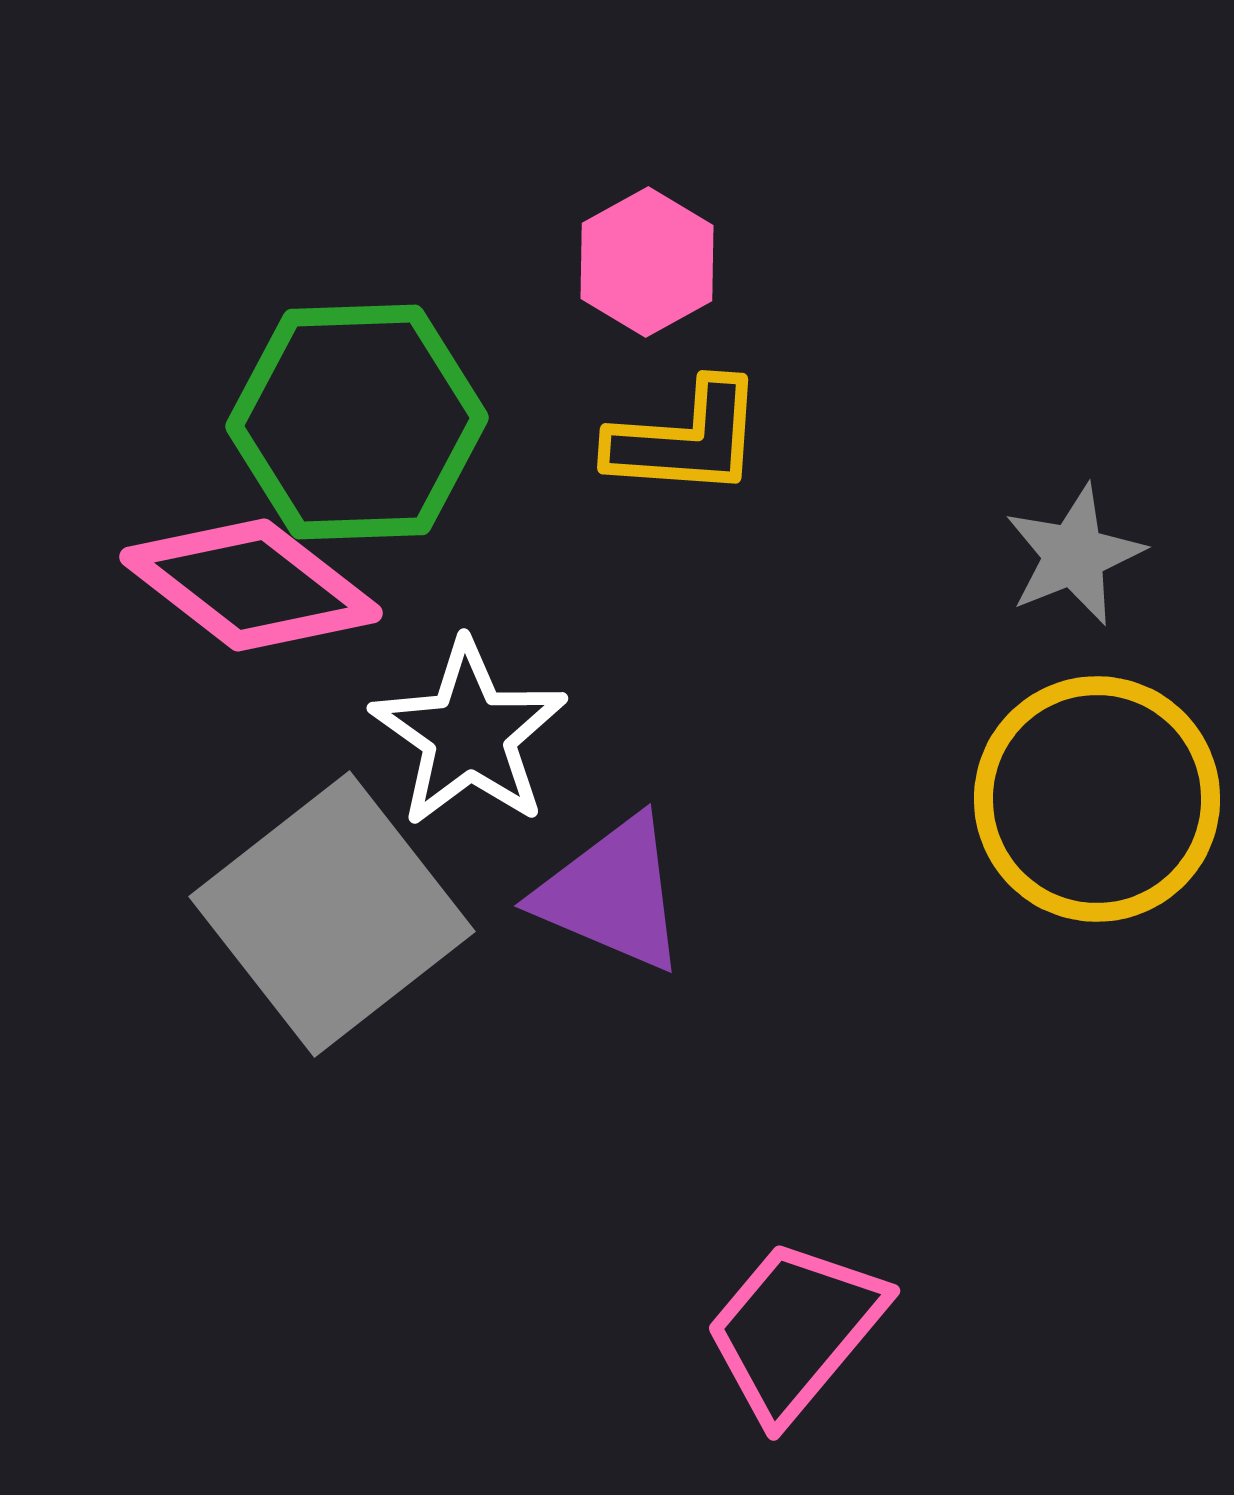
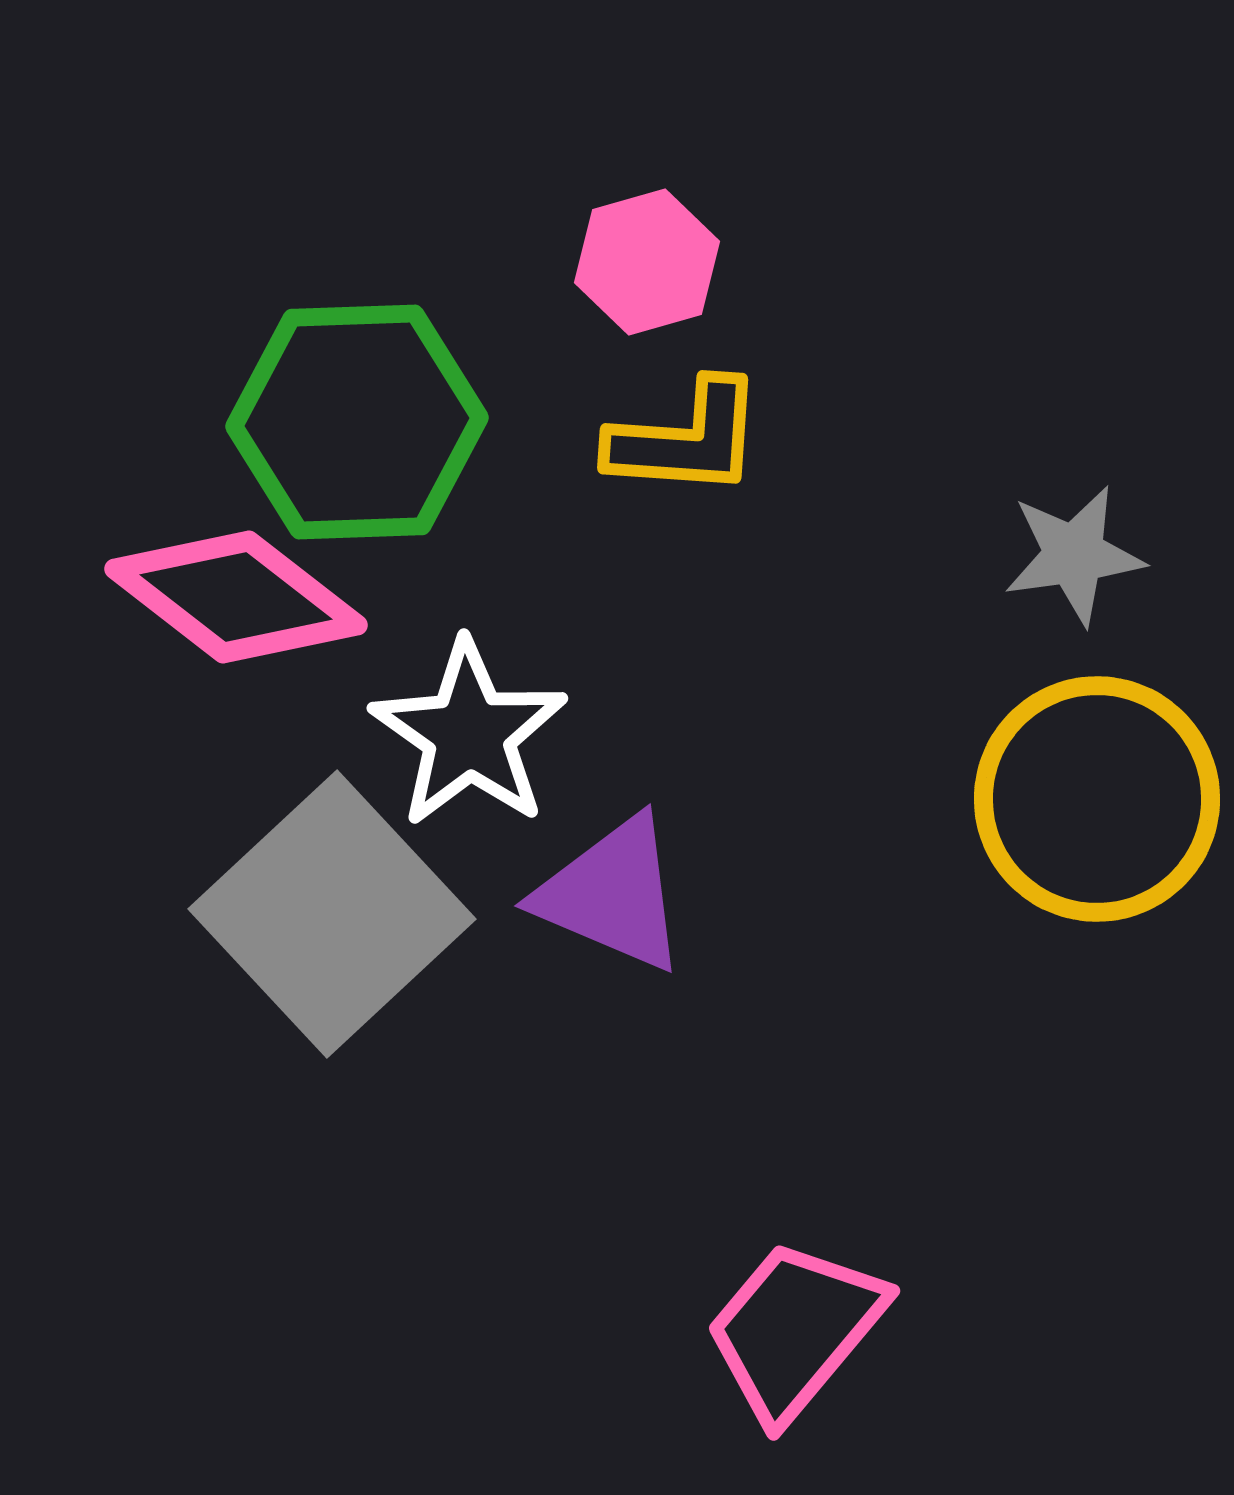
pink hexagon: rotated 13 degrees clockwise
gray star: rotated 14 degrees clockwise
pink diamond: moved 15 px left, 12 px down
gray square: rotated 5 degrees counterclockwise
